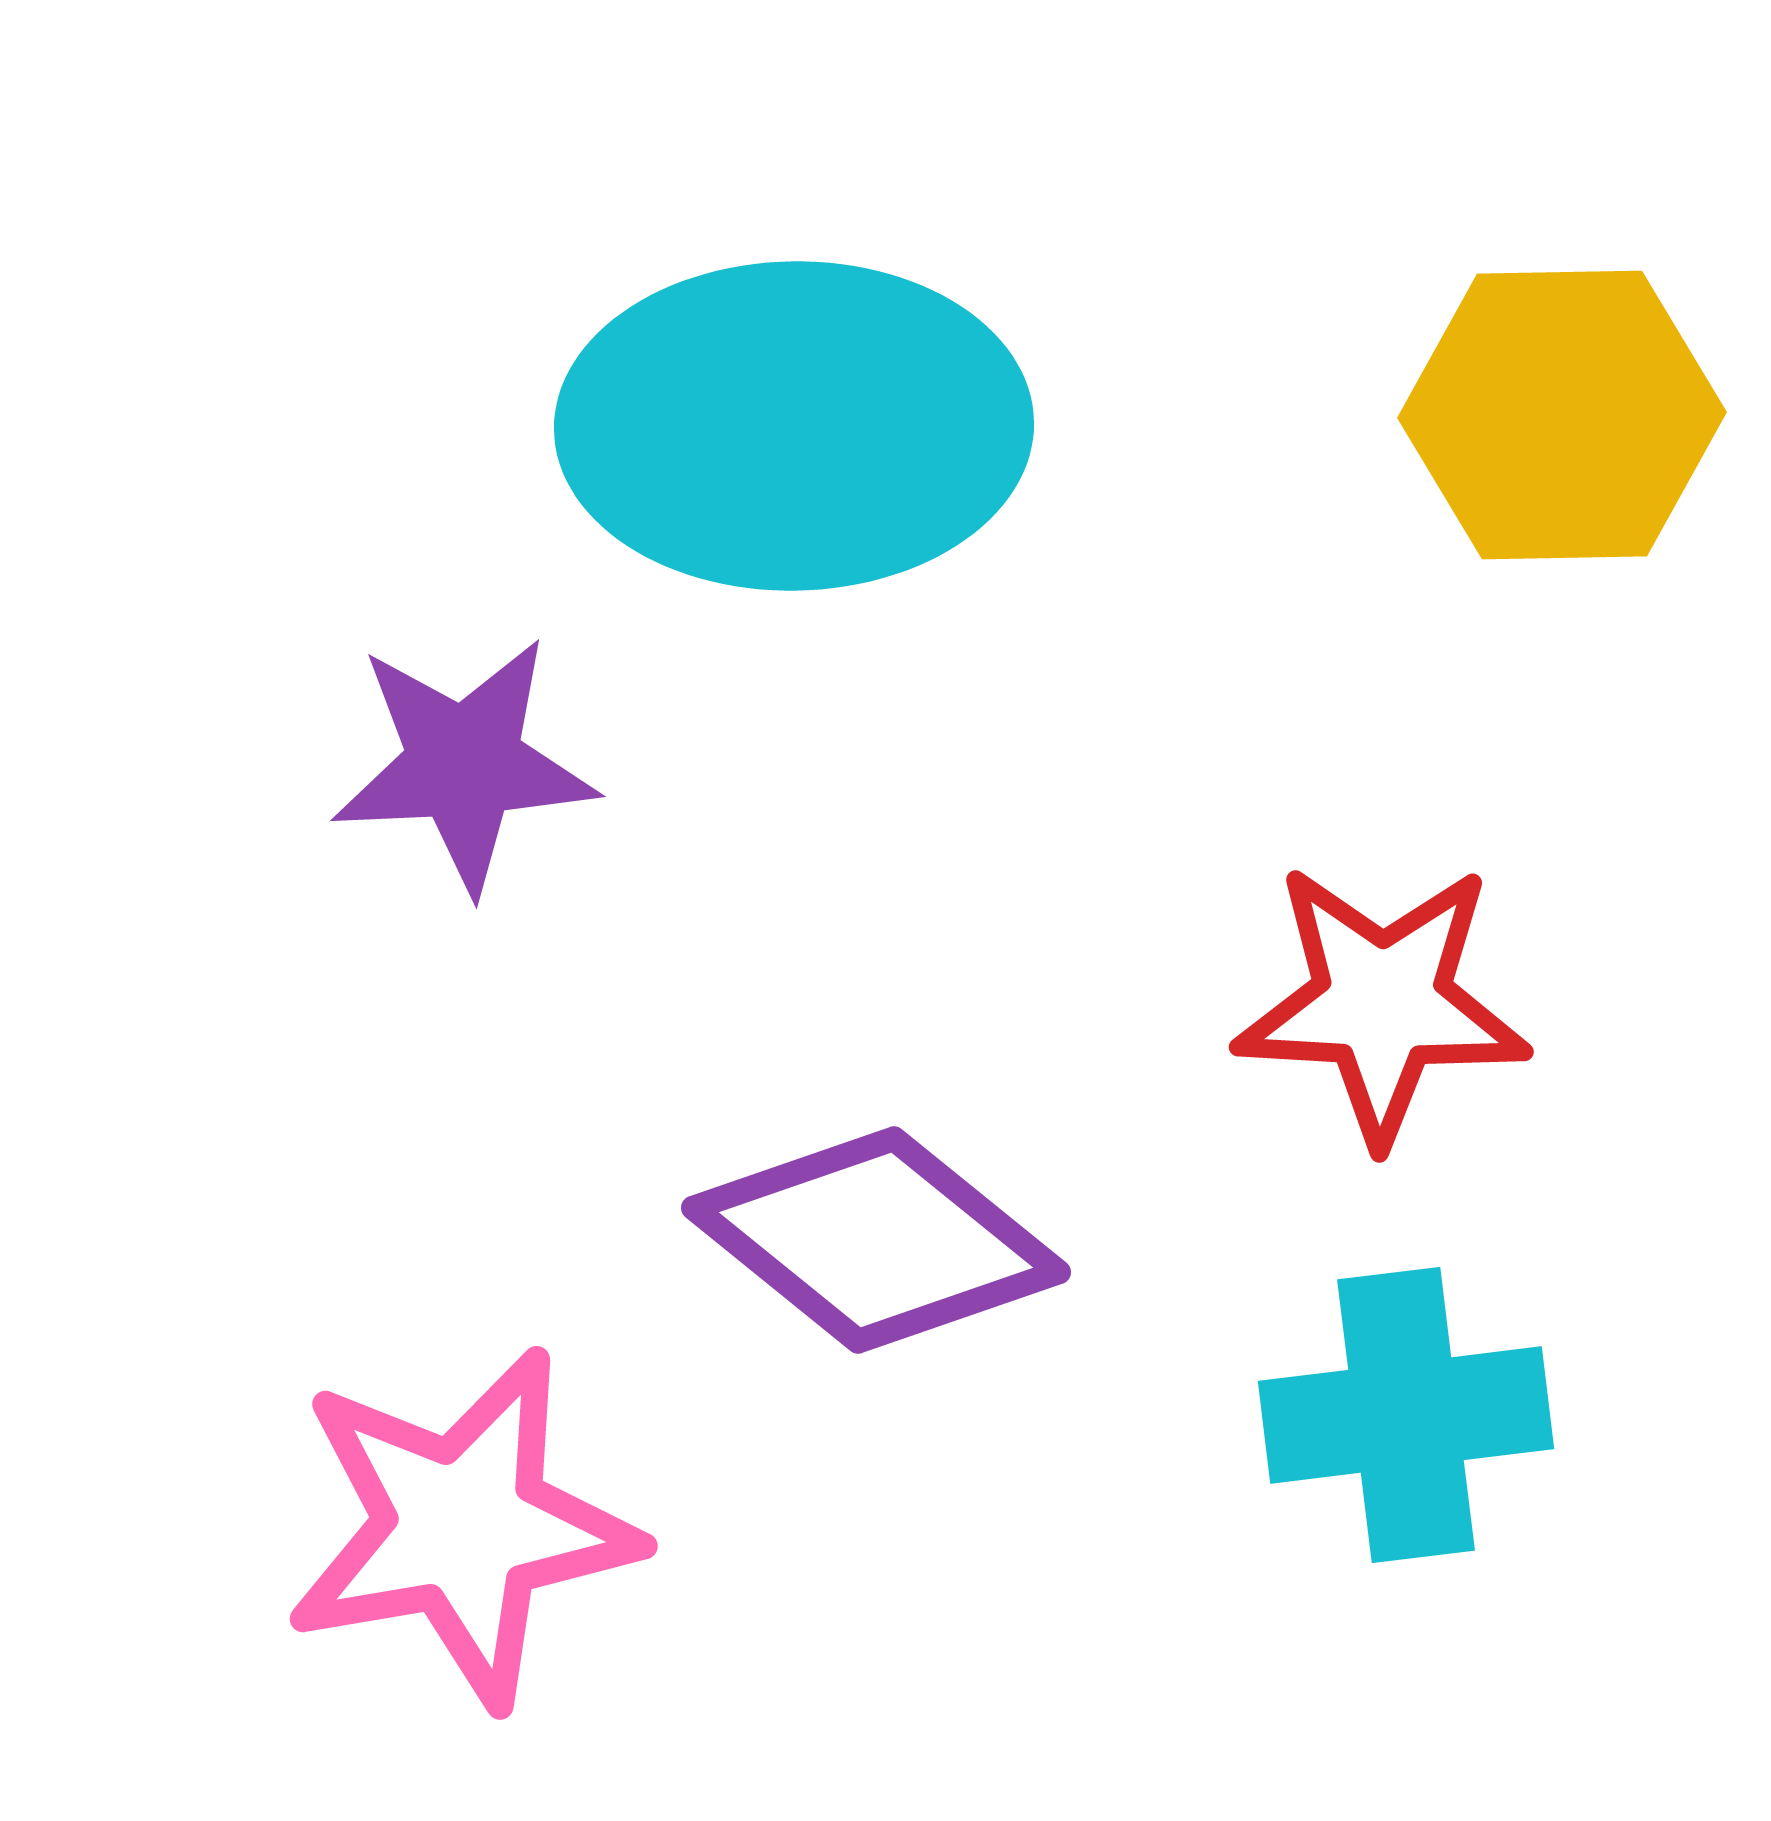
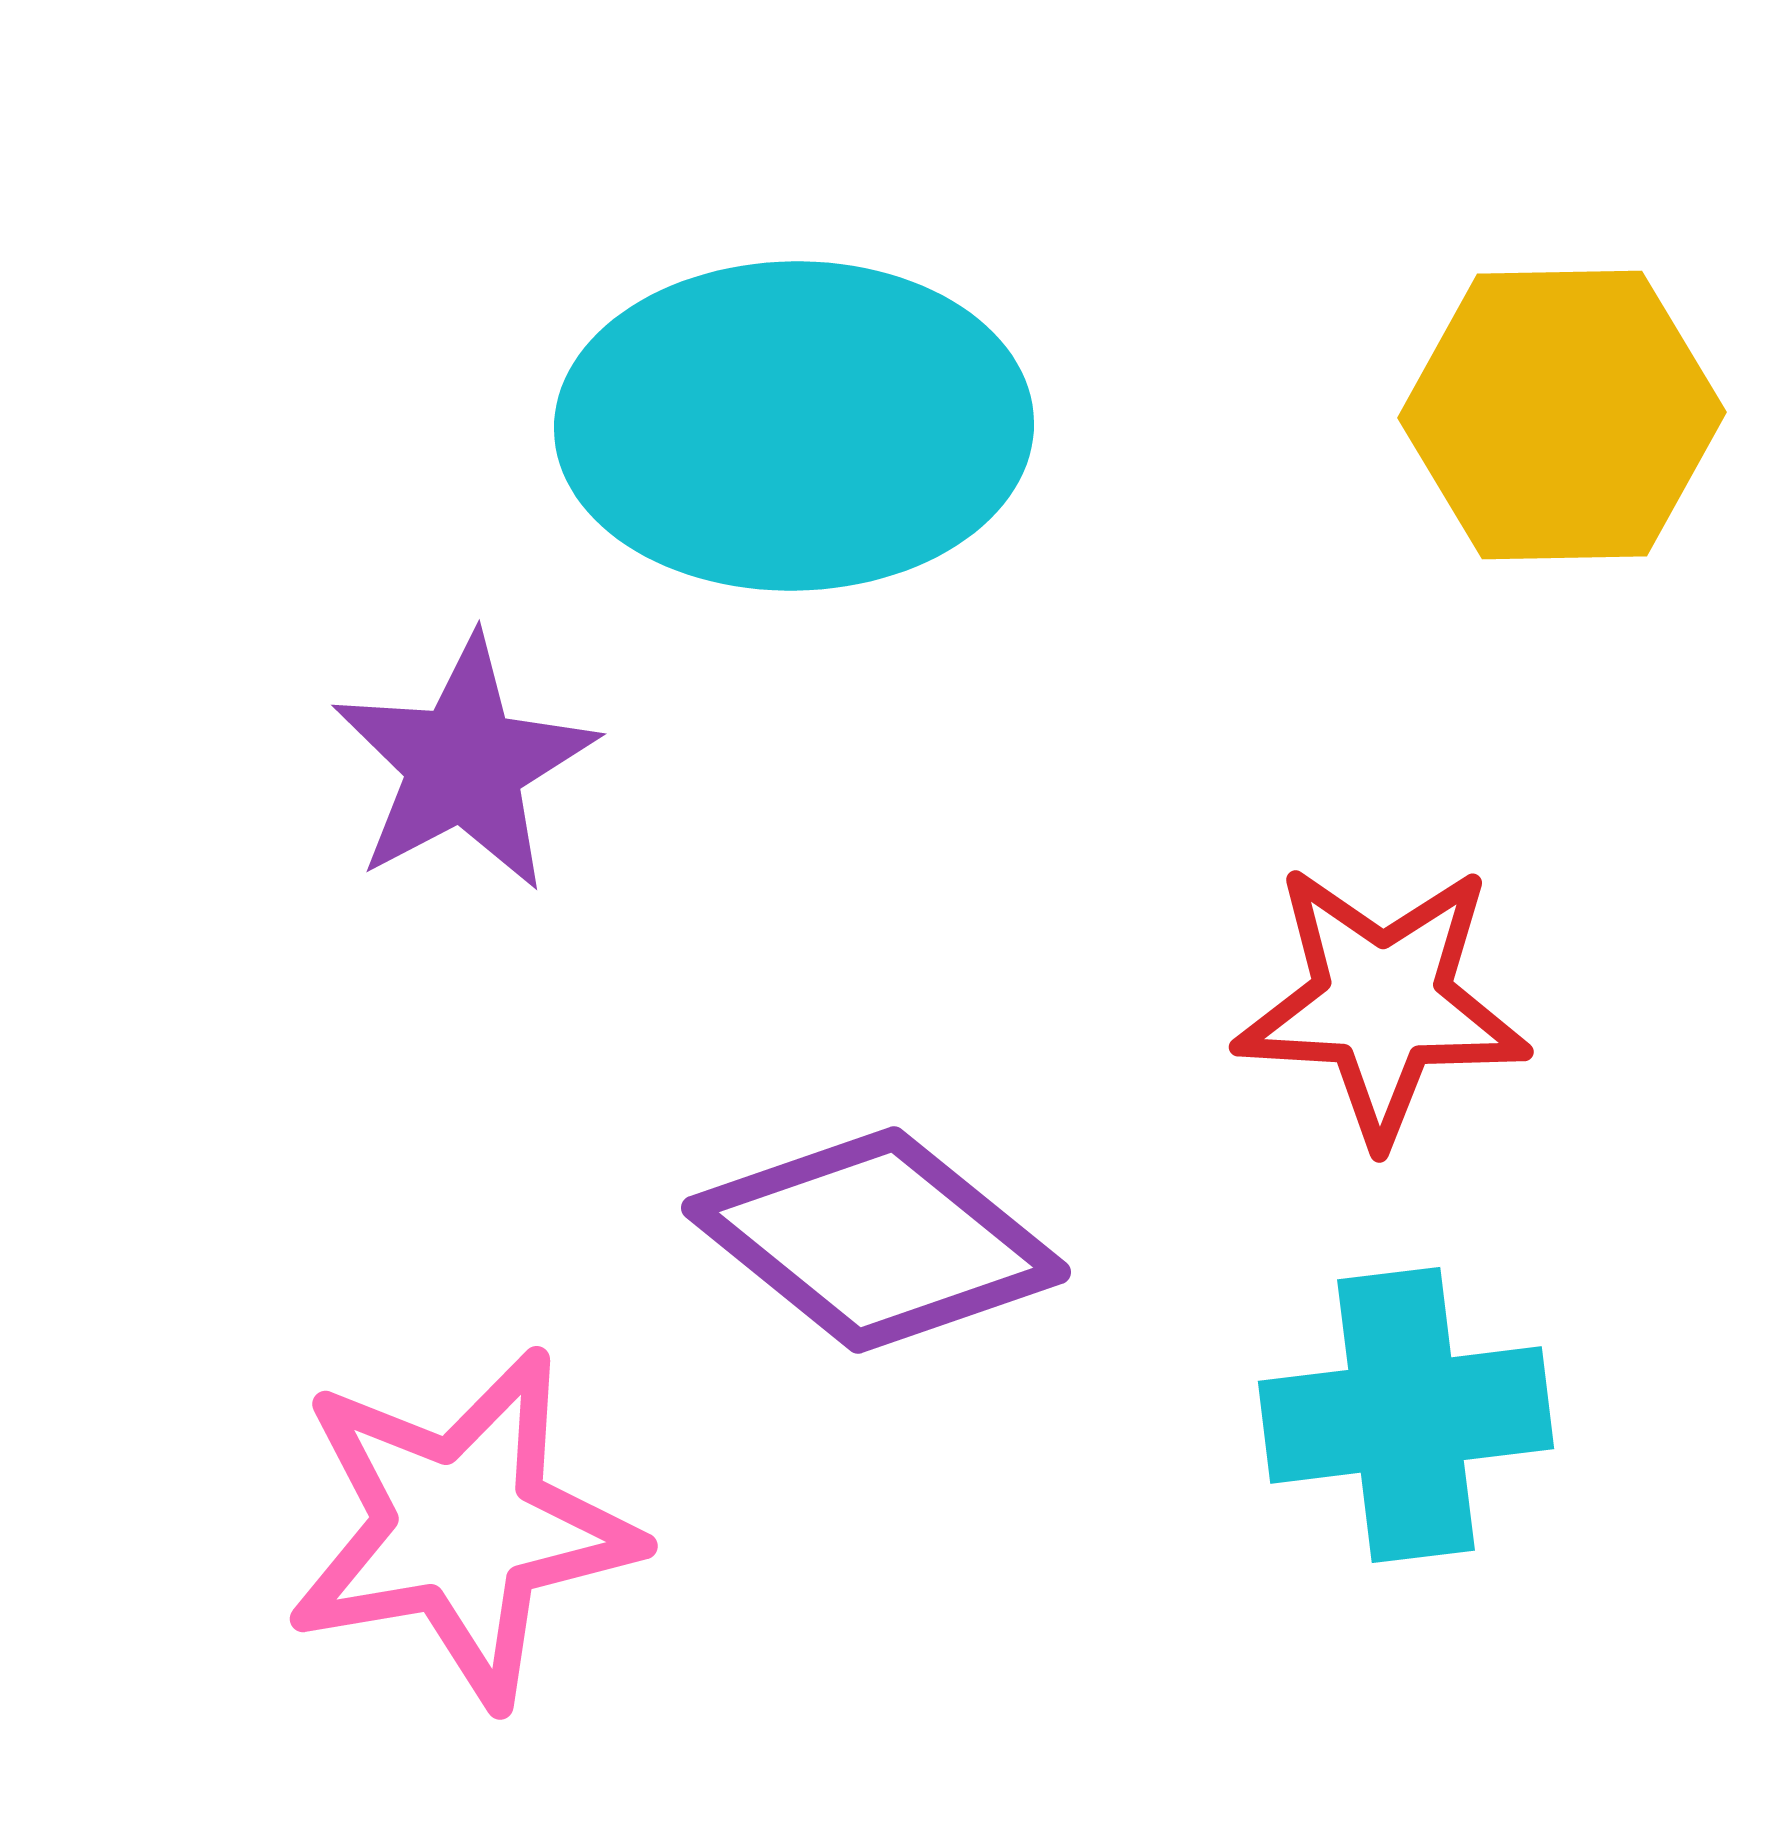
purple star: rotated 25 degrees counterclockwise
